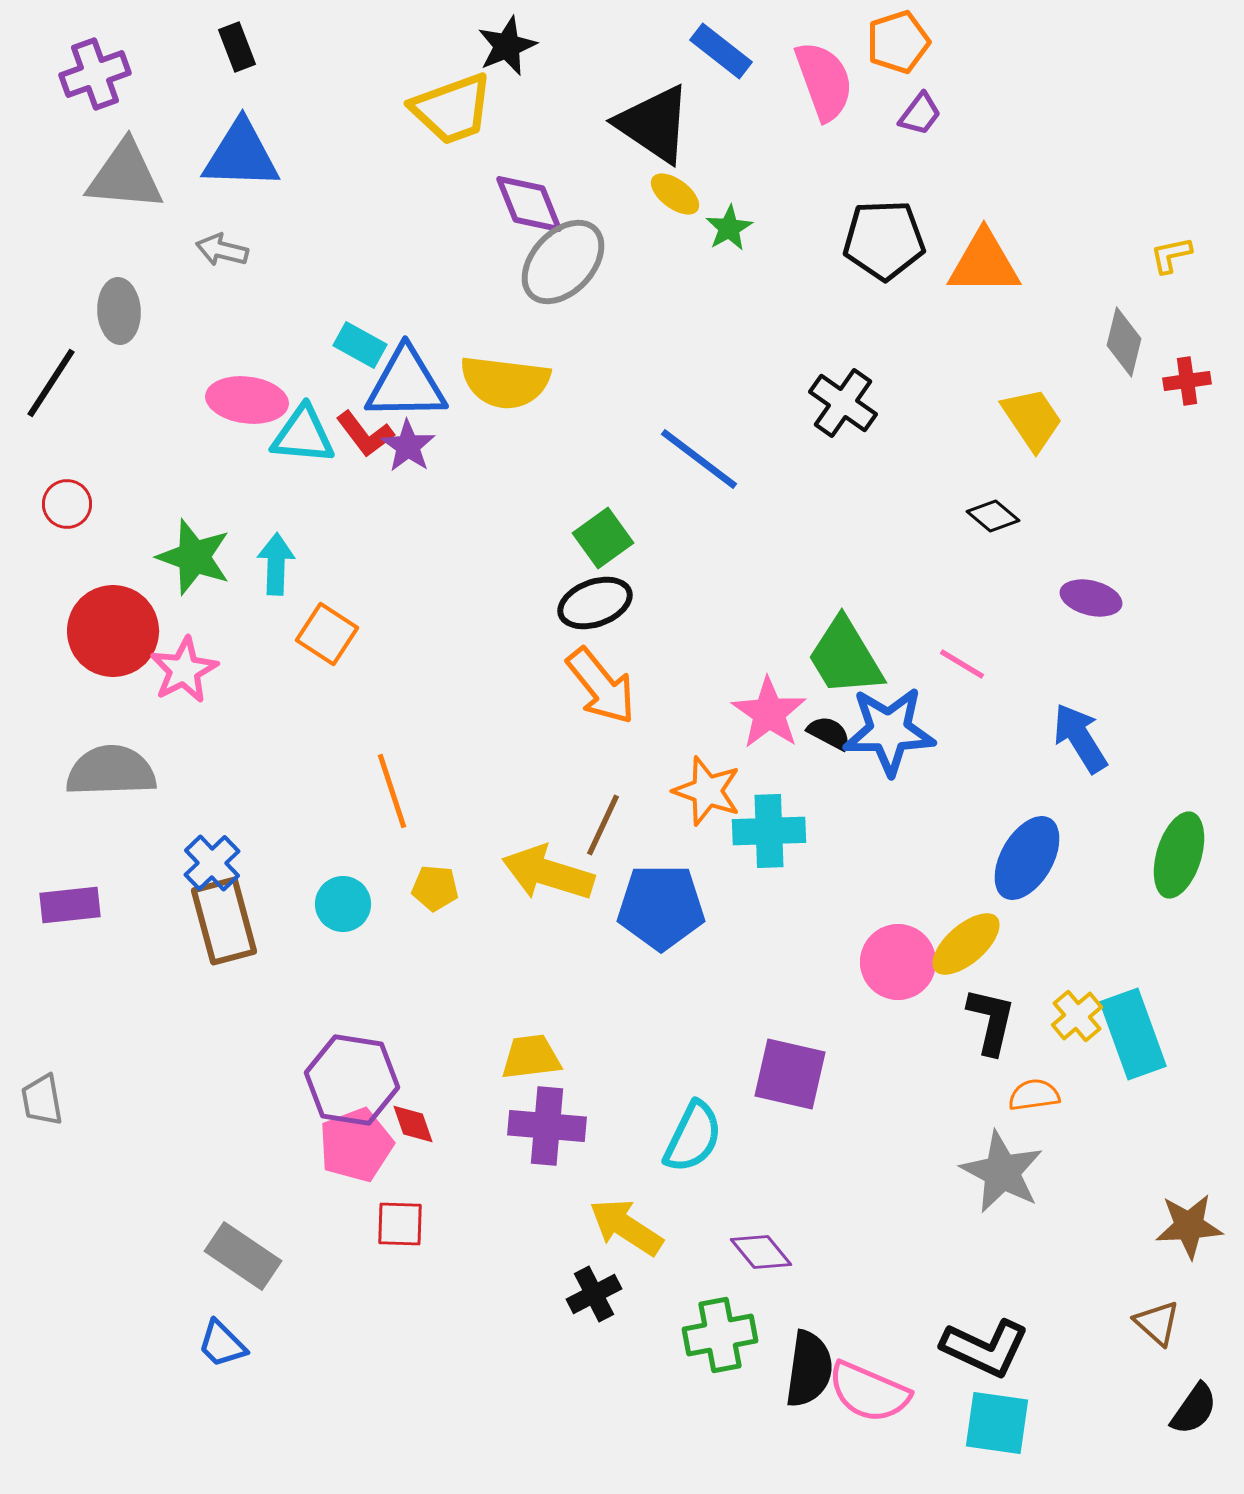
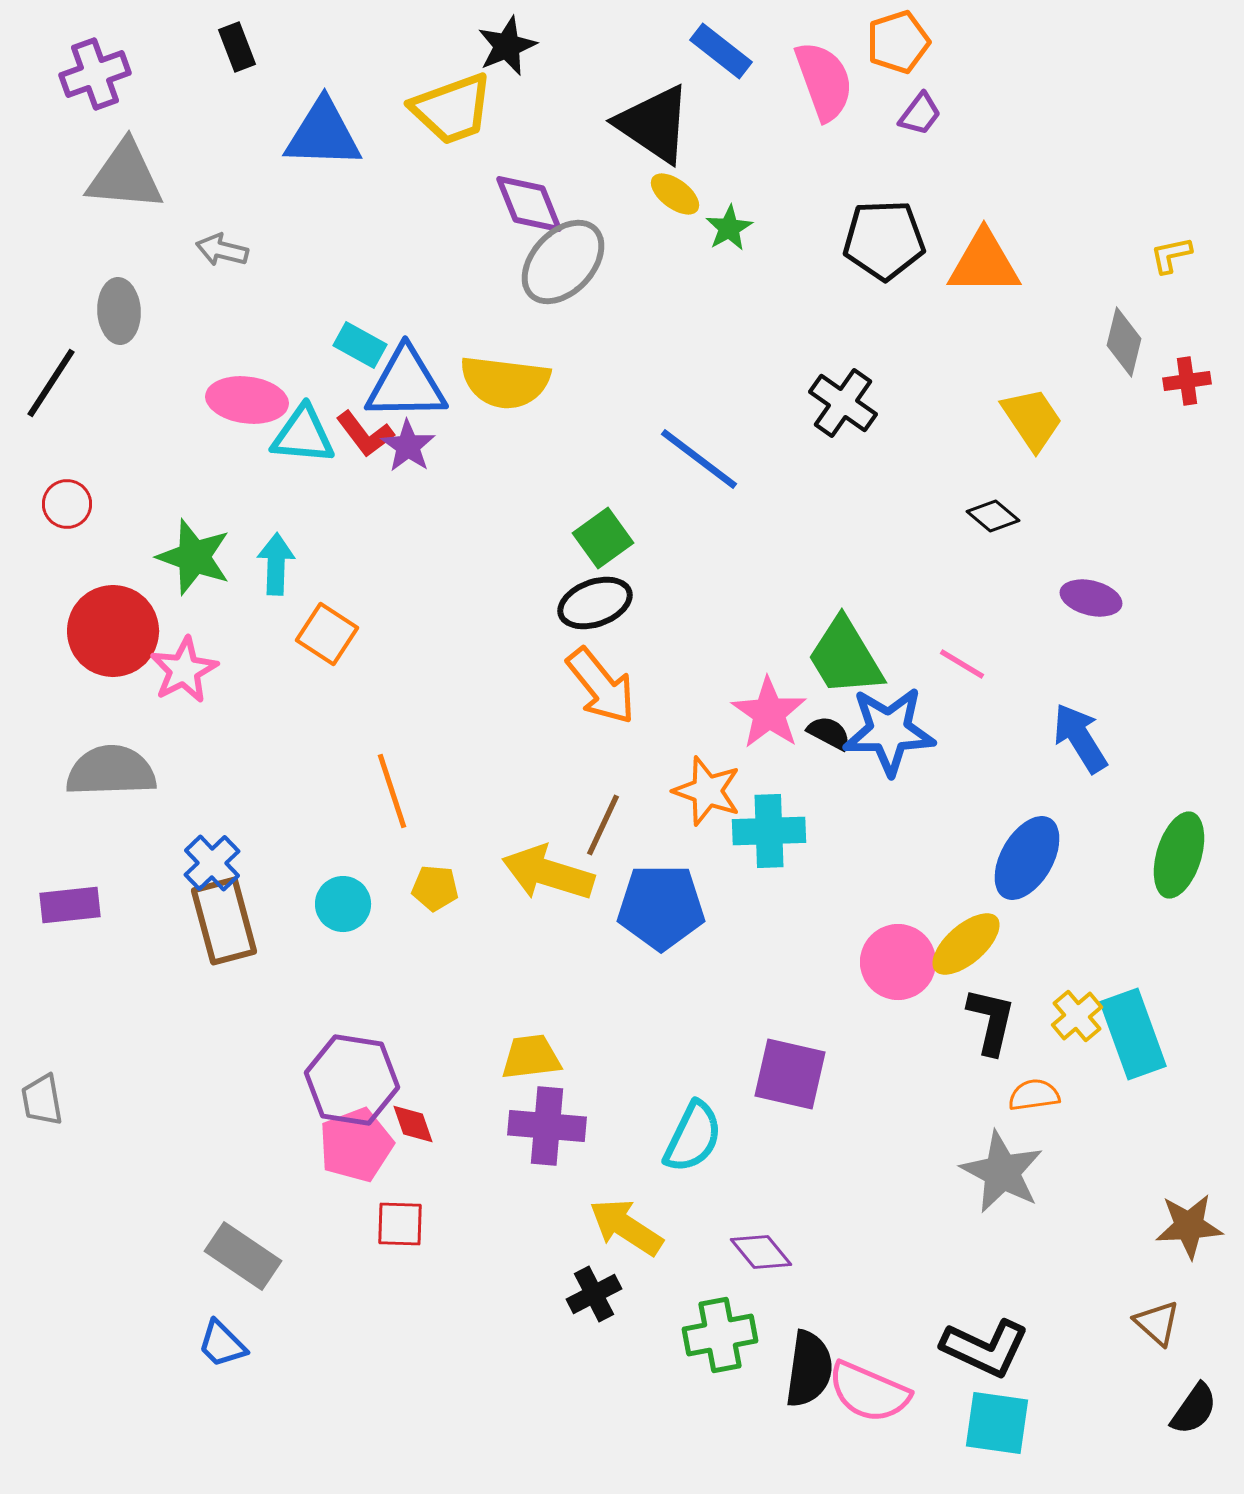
blue triangle at (241, 155): moved 82 px right, 21 px up
